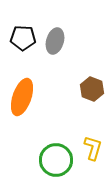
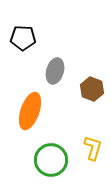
gray ellipse: moved 30 px down
orange ellipse: moved 8 px right, 14 px down
green circle: moved 5 px left
